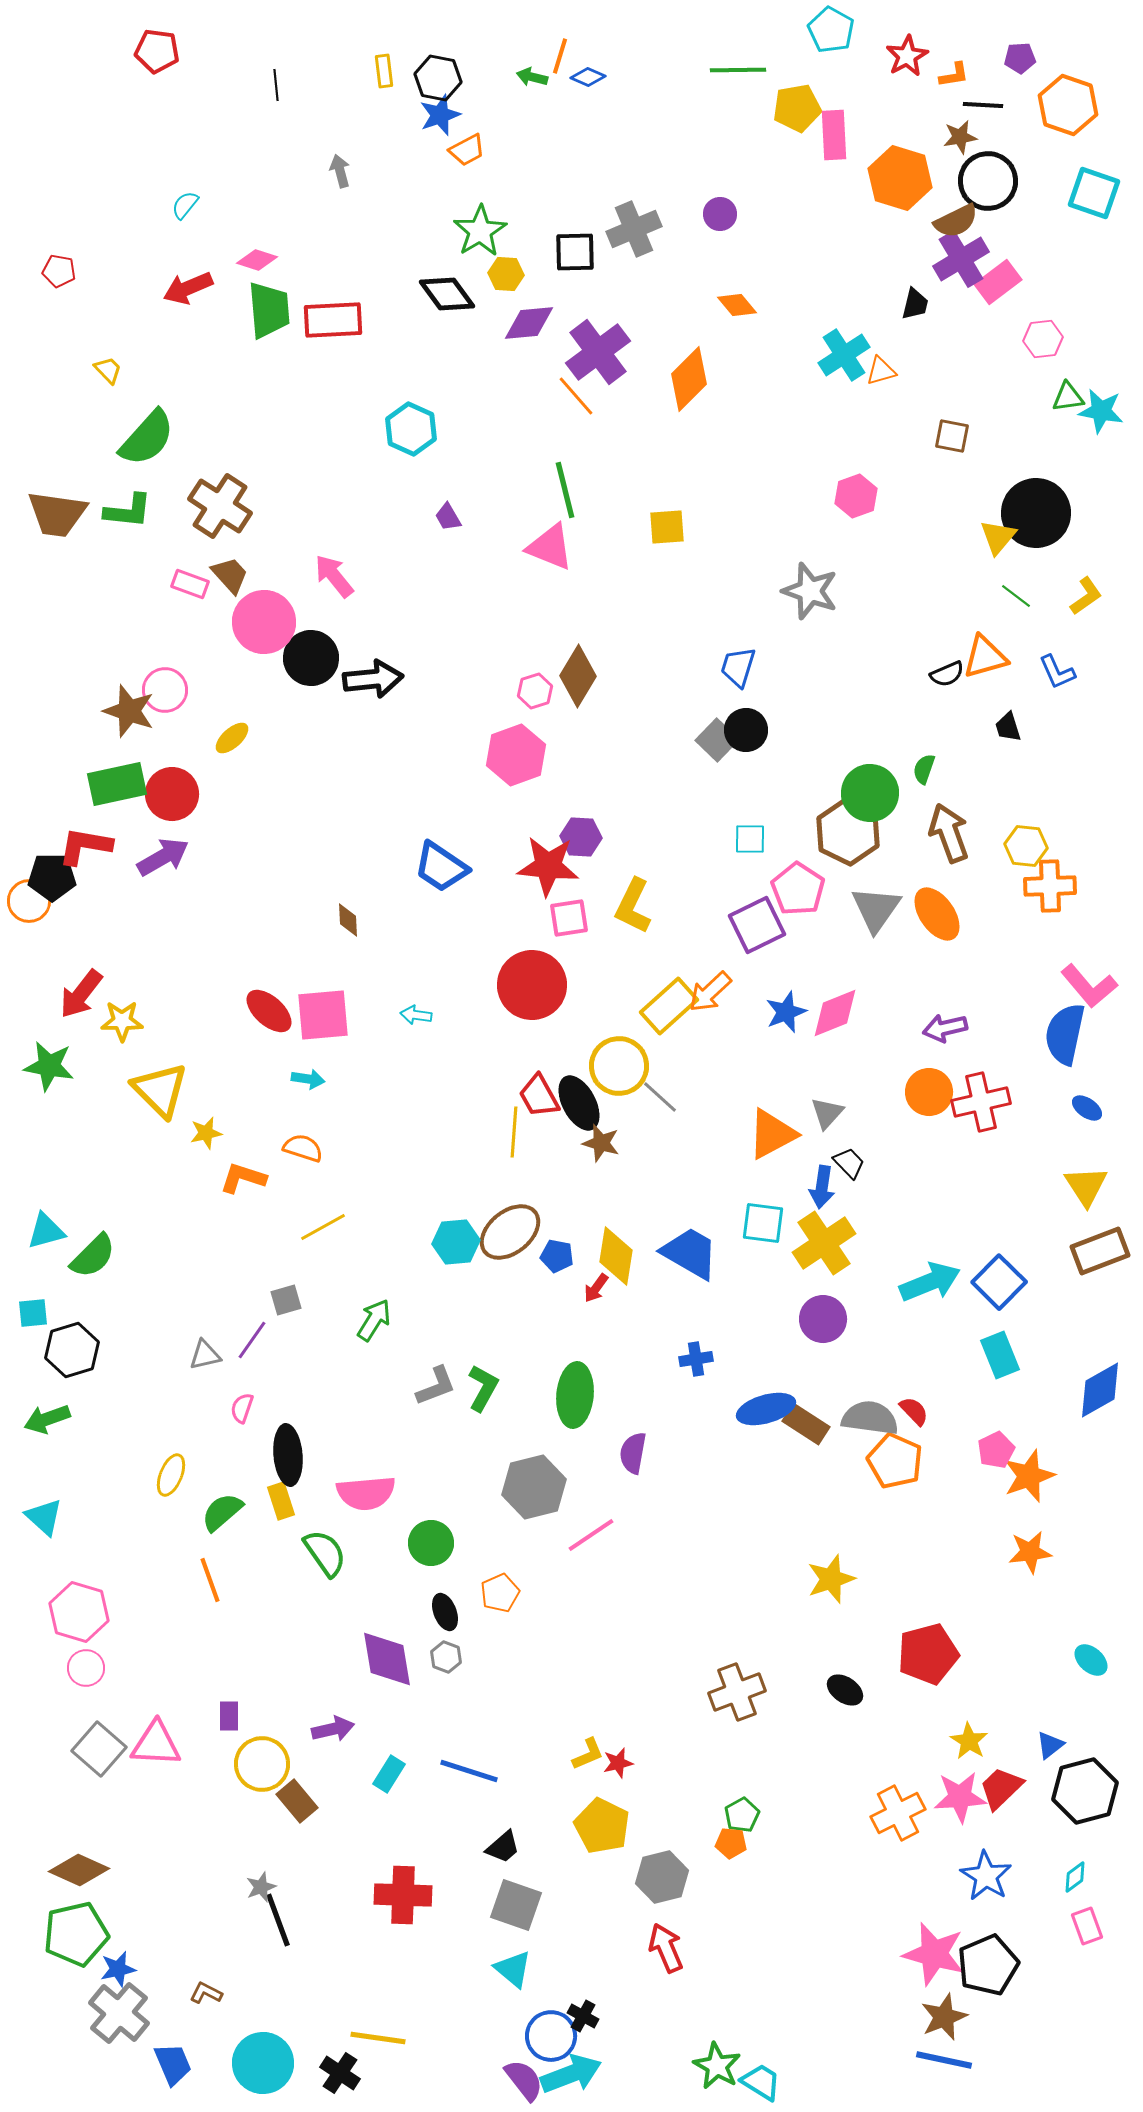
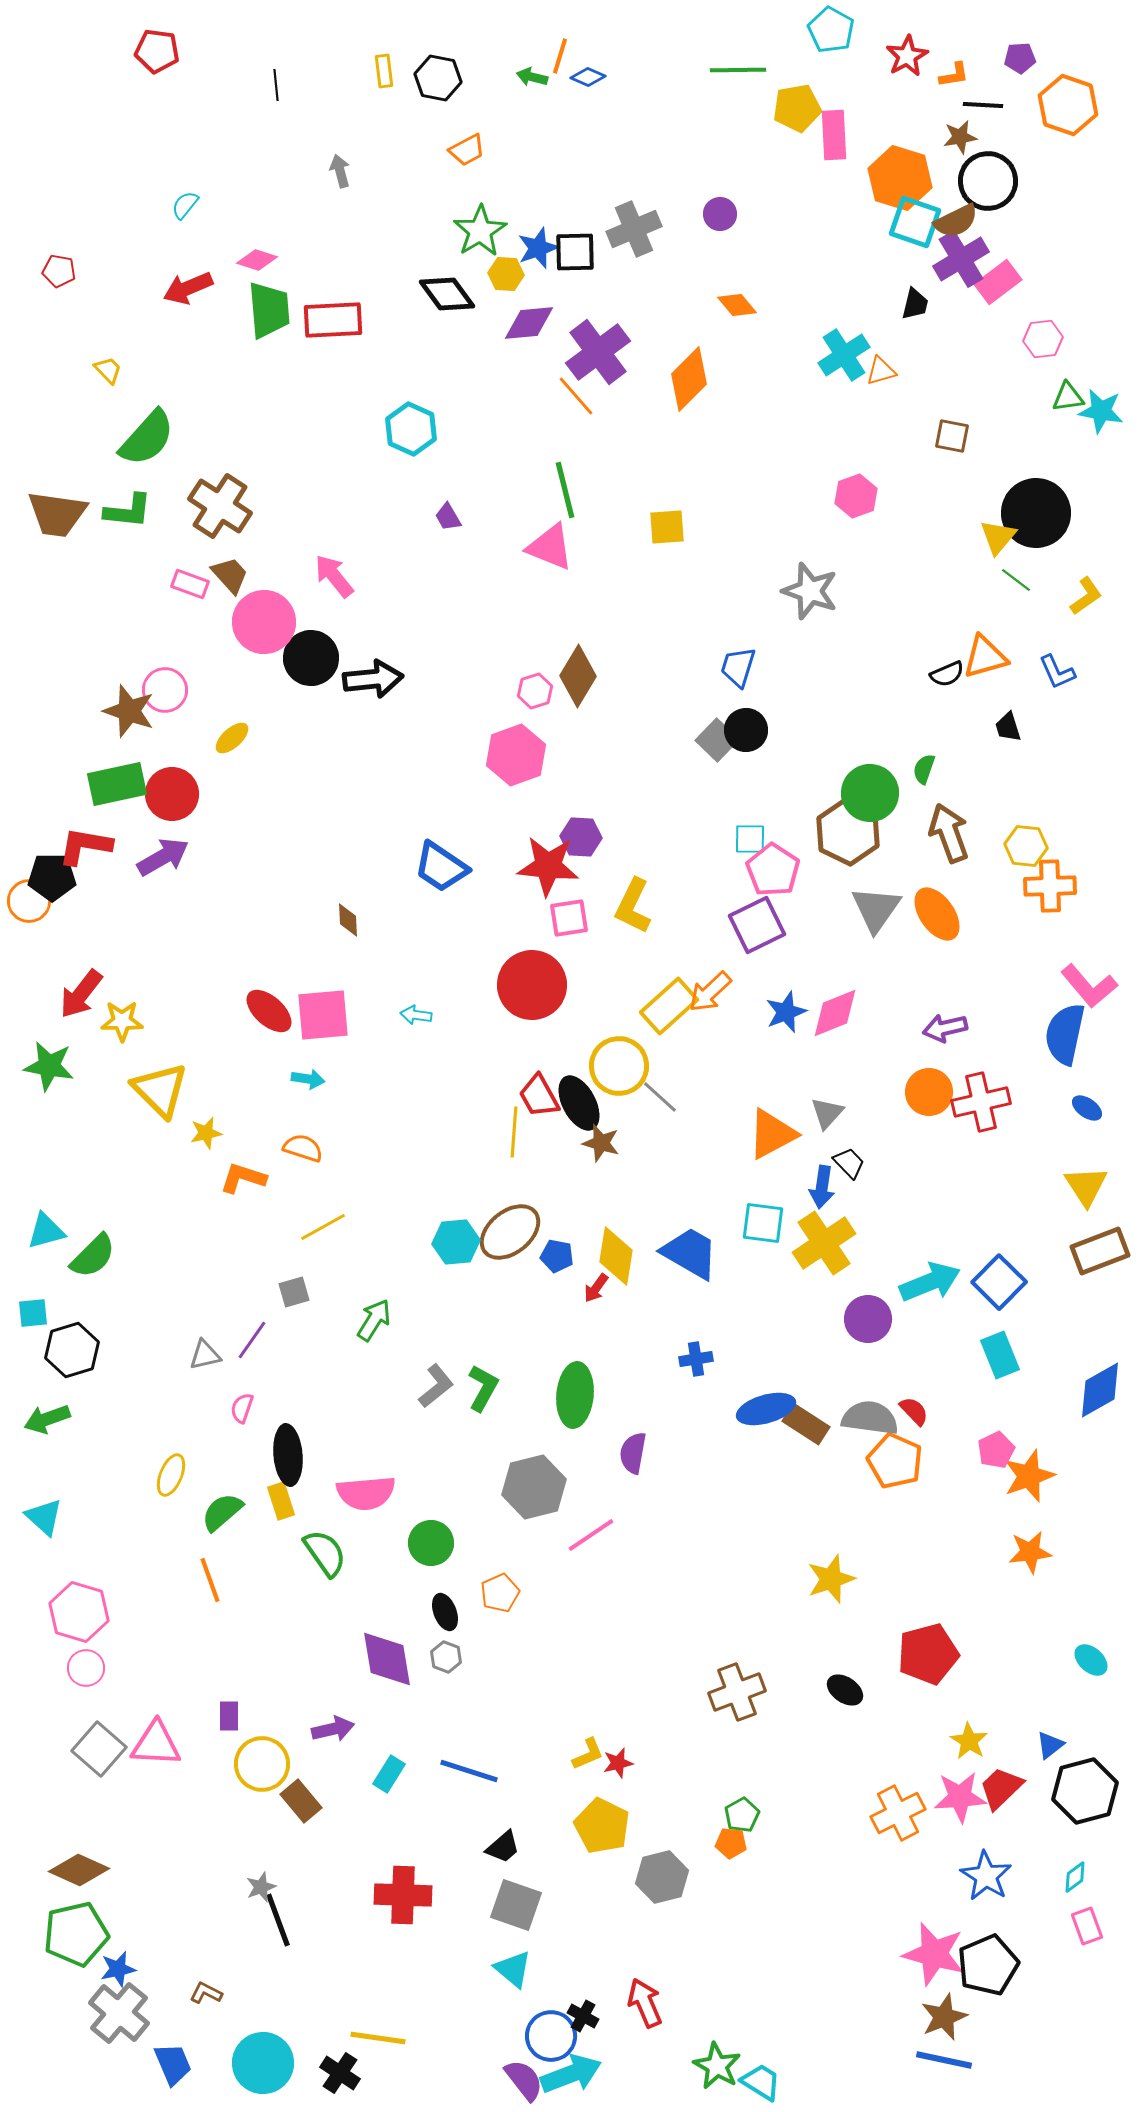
blue star at (440, 115): moved 98 px right, 133 px down
cyan square at (1094, 193): moved 179 px left, 29 px down
green line at (1016, 596): moved 16 px up
pink pentagon at (798, 889): moved 25 px left, 19 px up
gray square at (286, 1300): moved 8 px right, 8 px up
purple circle at (823, 1319): moved 45 px right
gray L-shape at (436, 1386): rotated 18 degrees counterclockwise
brown rectangle at (297, 1801): moved 4 px right
red arrow at (666, 1948): moved 21 px left, 55 px down
